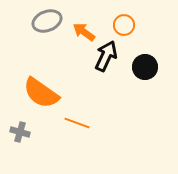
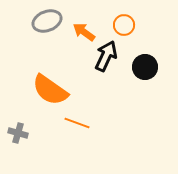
orange semicircle: moved 9 px right, 3 px up
gray cross: moved 2 px left, 1 px down
